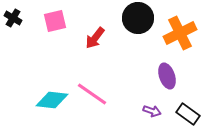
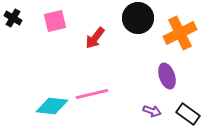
pink line: rotated 48 degrees counterclockwise
cyan diamond: moved 6 px down
